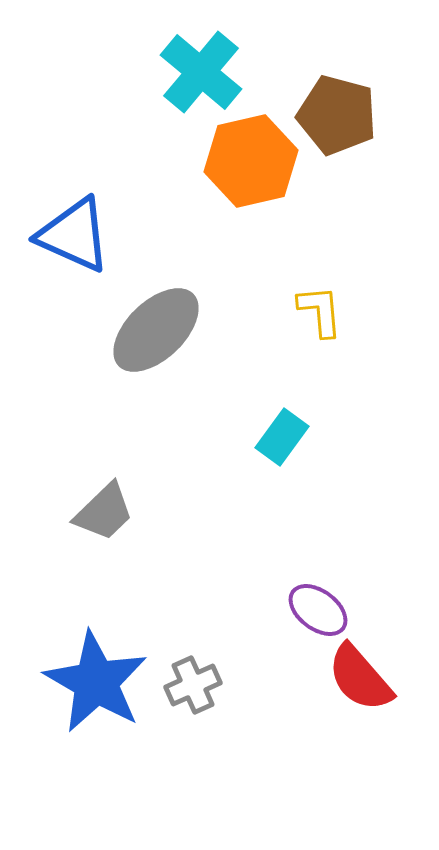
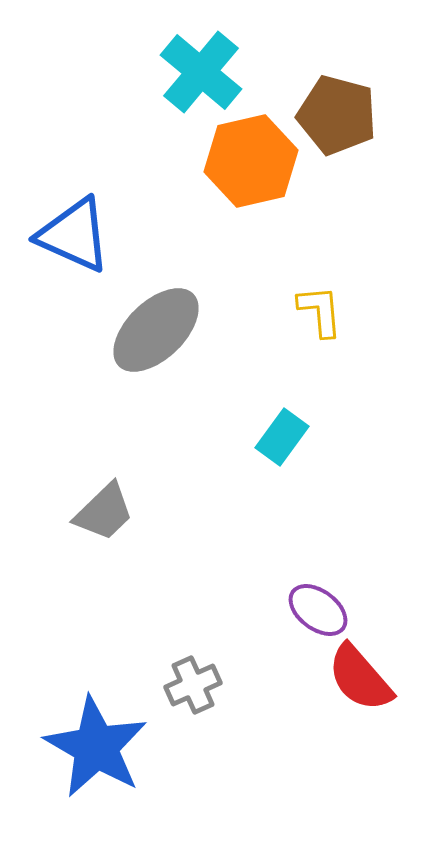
blue star: moved 65 px down
